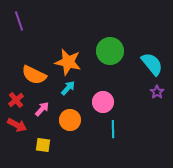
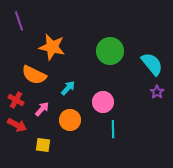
orange star: moved 16 px left, 15 px up
red cross: rotated 21 degrees counterclockwise
